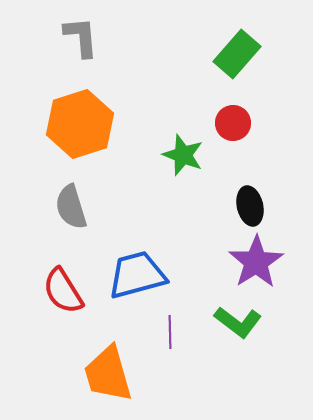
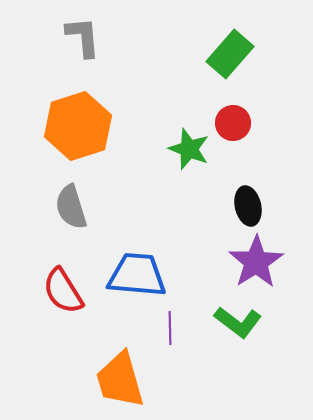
gray L-shape: moved 2 px right
green rectangle: moved 7 px left
orange hexagon: moved 2 px left, 2 px down
green star: moved 6 px right, 6 px up
black ellipse: moved 2 px left
blue trapezoid: rotated 20 degrees clockwise
purple line: moved 4 px up
orange trapezoid: moved 12 px right, 6 px down
